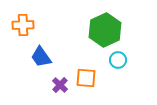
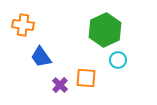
orange cross: rotated 10 degrees clockwise
